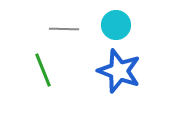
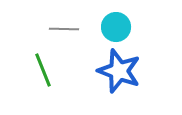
cyan circle: moved 2 px down
